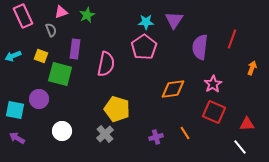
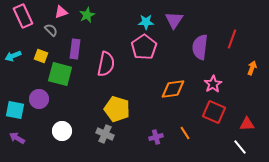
gray semicircle: rotated 24 degrees counterclockwise
gray cross: rotated 24 degrees counterclockwise
